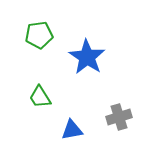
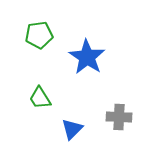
green trapezoid: moved 1 px down
gray cross: rotated 20 degrees clockwise
blue triangle: moved 1 px up; rotated 35 degrees counterclockwise
